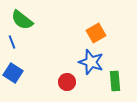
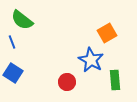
orange square: moved 11 px right
blue star: moved 2 px up; rotated 10 degrees clockwise
green rectangle: moved 1 px up
